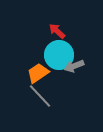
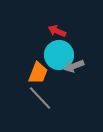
red arrow: rotated 18 degrees counterclockwise
orange trapezoid: rotated 145 degrees clockwise
gray line: moved 2 px down
